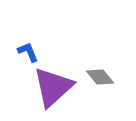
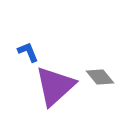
purple triangle: moved 2 px right, 1 px up
